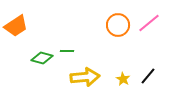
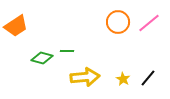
orange circle: moved 3 px up
black line: moved 2 px down
